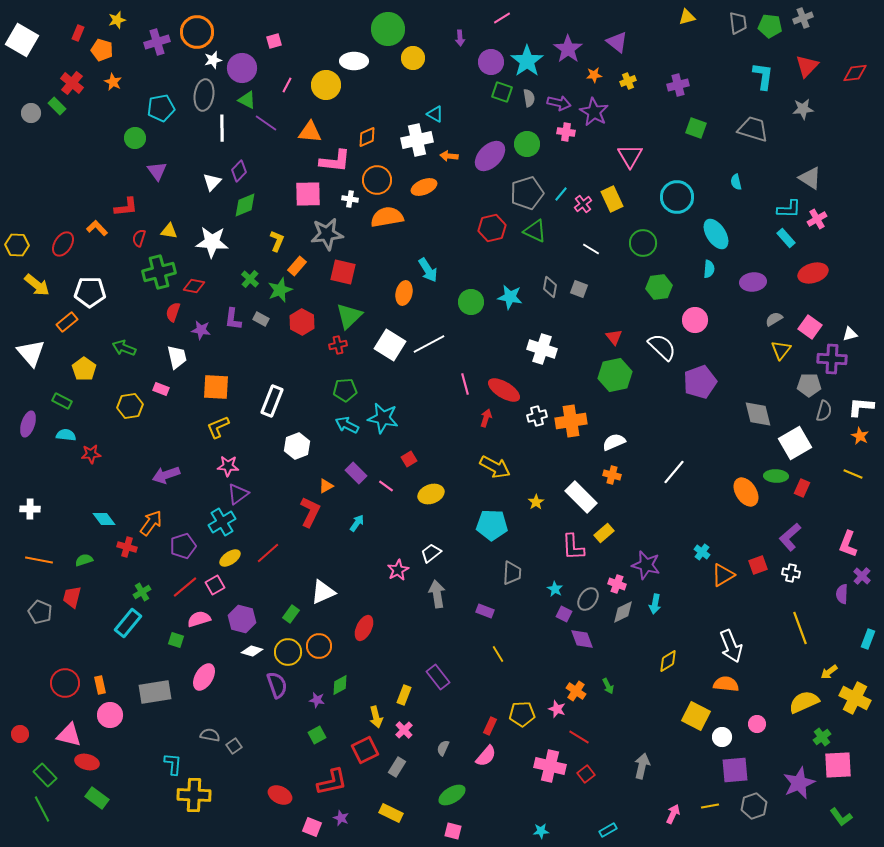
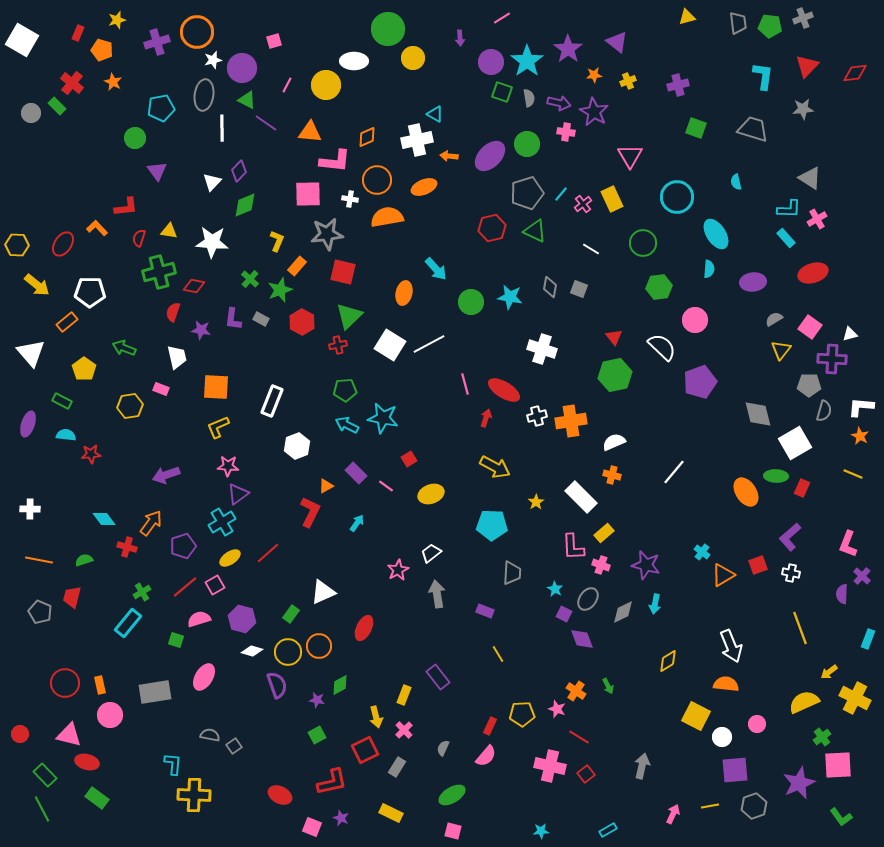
cyan arrow at (428, 270): moved 8 px right, 1 px up; rotated 10 degrees counterclockwise
pink cross at (617, 584): moved 16 px left, 19 px up
